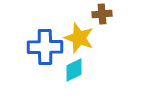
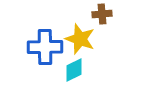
yellow star: moved 1 px right, 1 px down
